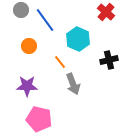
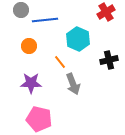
red cross: rotated 18 degrees clockwise
blue line: rotated 60 degrees counterclockwise
purple star: moved 4 px right, 3 px up
